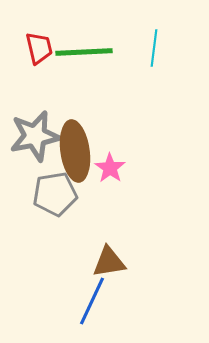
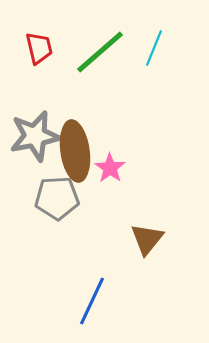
cyan line: rotated 15 degrees clockwise
green line: moved 16 px right; rotated 38 degrees counterclockwise
gray pentagon: moved 2 px right, 4 px down; rotated 6 degrees clockwise
brown triangle: moved 38 px right, 23 px up; rotated 42 degrees counterclockwise
